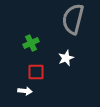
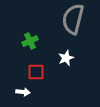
green cross: moved 1 px left, 2 px up
white arrow: moved 2 px left, 1 px down
